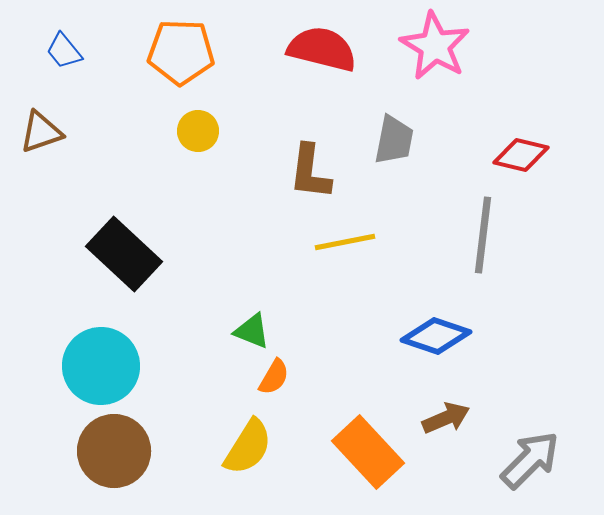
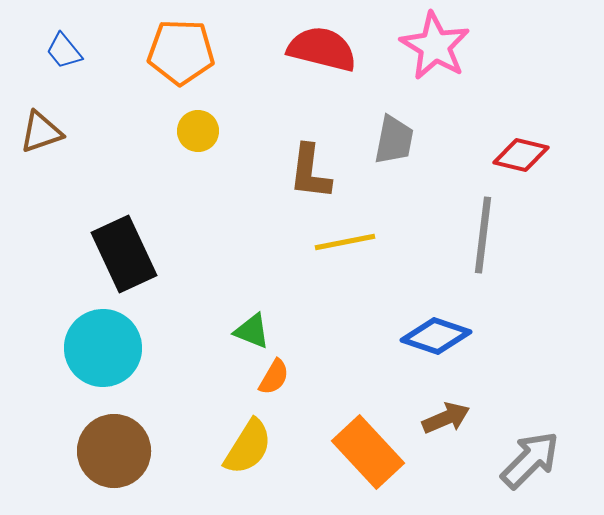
black rectangle: rotated 22 degrees clockwise
cyan circle: moved 2 px right, 18 px up
